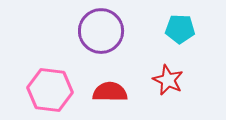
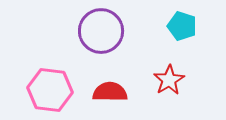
cyan pentagon: moved 2 px right, 3 px up; rotated 16 degrees clockwise
red star: moved 1 px right; rotated 16 degrees clockwise
